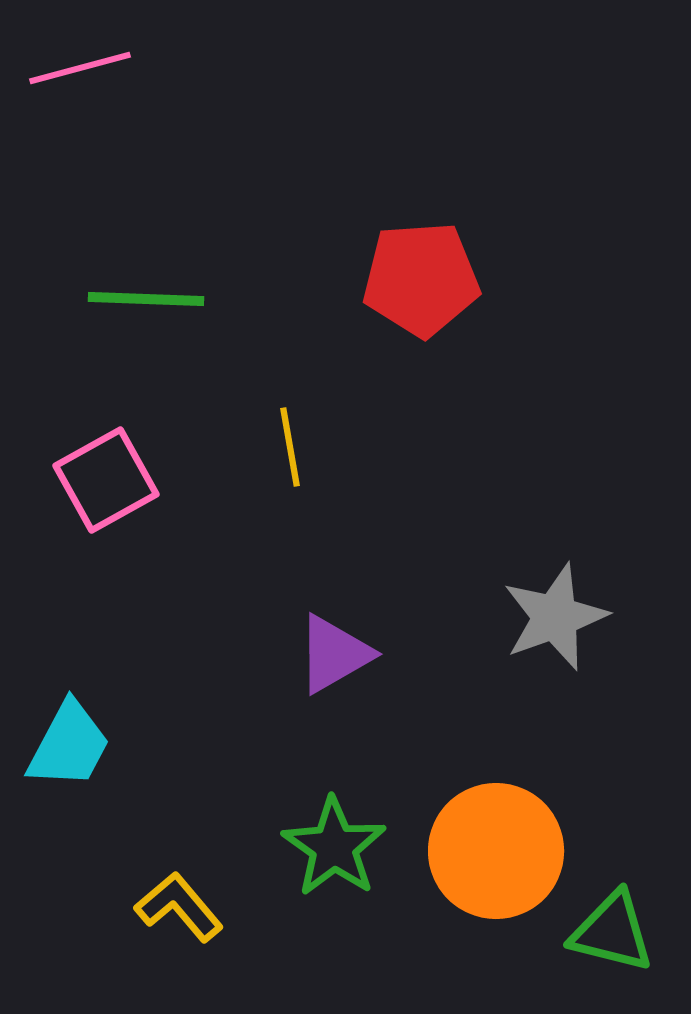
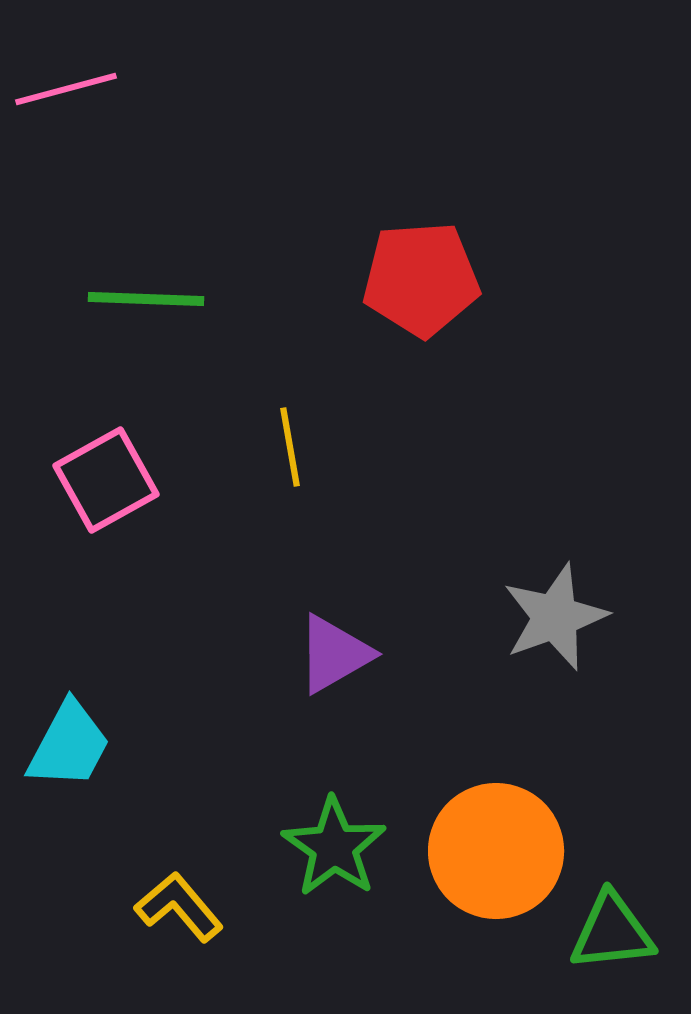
pink line: moved 14 px left, 21 px down
green triangle: rotated 20 degrees counterclockwise
